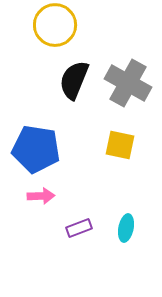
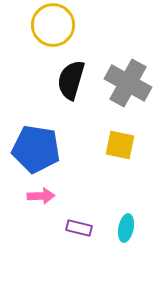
yellow circle: moved 2 px left
black semicircle: moved 3 px left; rotated 6 degrees counterclockwise
purple rectangle: rotated 35 degrees clockwise
